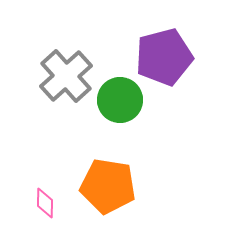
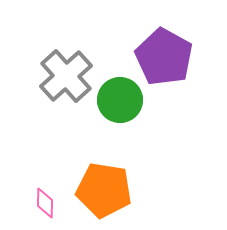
purple pentagon: rotated 28 degrees counterclockwise
orange pentagon: moved 4 px left, 4 px down
